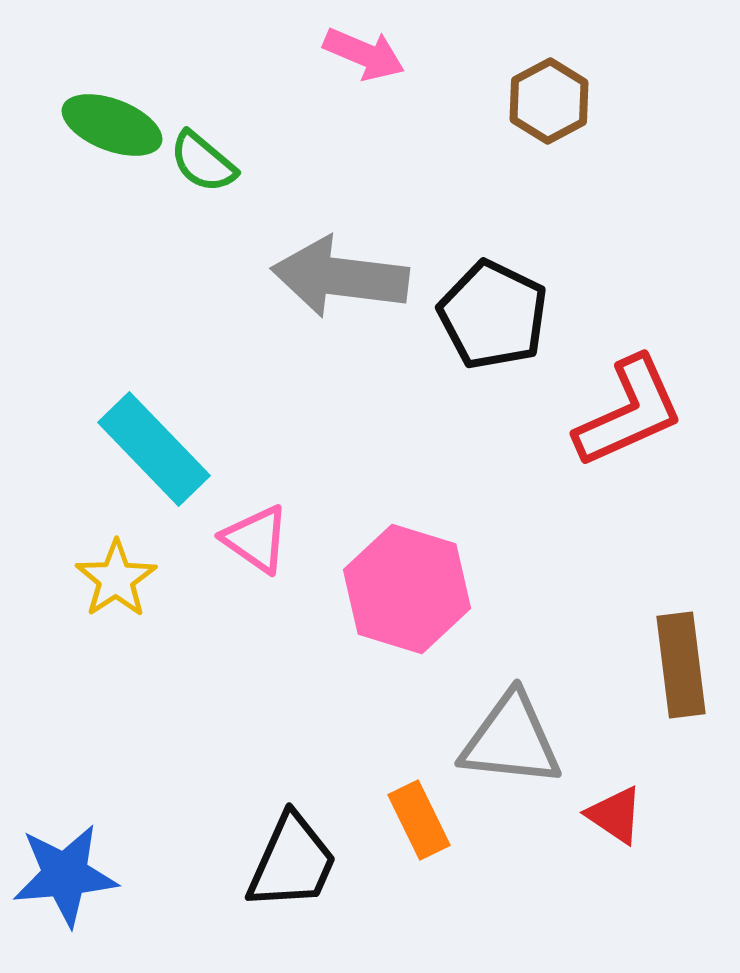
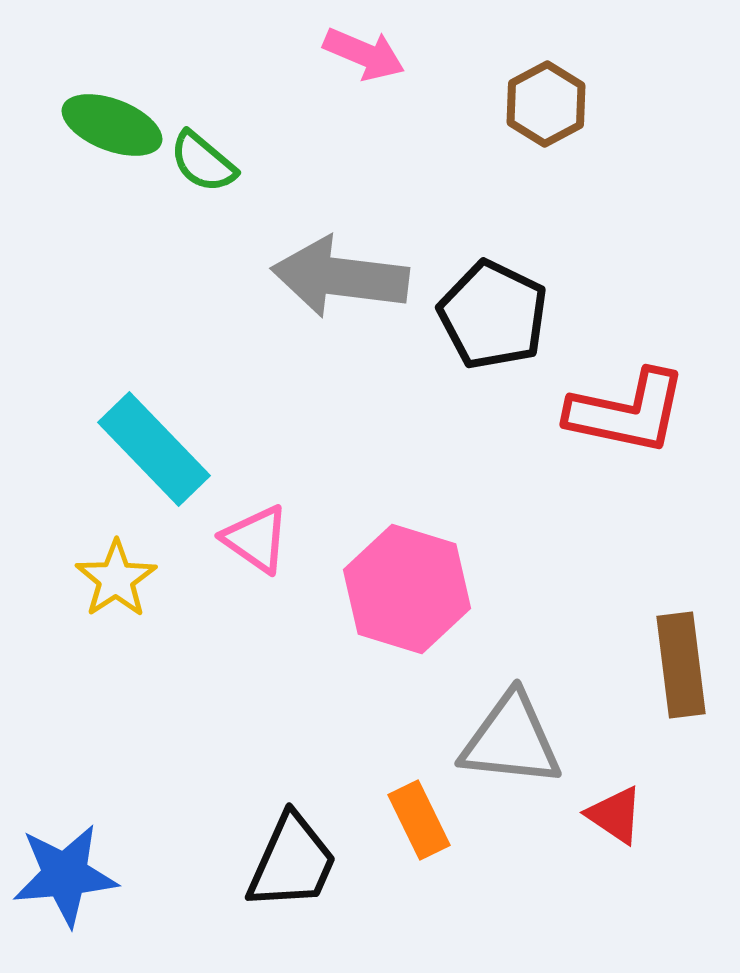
brown hexagon: moved 3 px left, 3 px down
red L-shape: moved 2 px left; rotated 36 degrees clockwise
